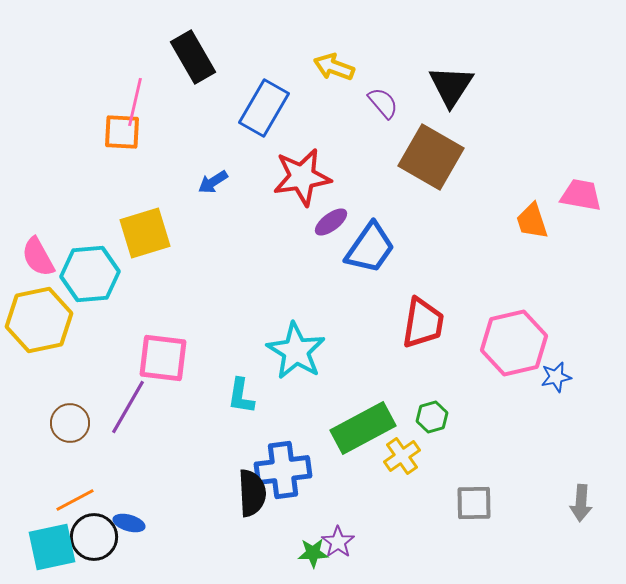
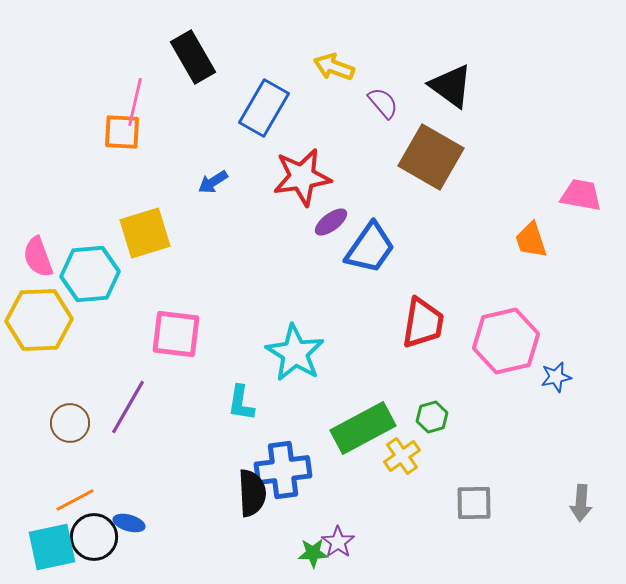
black triangle: rotated 27 degrees counterclockwise
orange trapezoid: moved 1 px left, 19 px down
pink semicircle: rotated 9 degrees clockwise
yellow hexagon: rotated 10 degrees clockwise
pink hexagon: moved 8 px left, 2 px up
cyan star: moved 1 px left, 2 px down
pink square: moved 13 px right, 24 px up
cyan L-shape: moved 7 px down
